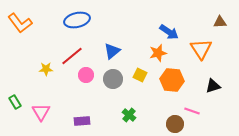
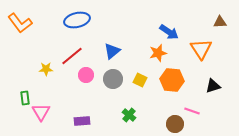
yellow square: moved 5 px down
green rectangle: moved 10 px right, 4 px up; rotated 24 degrees clockwise
